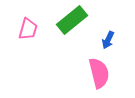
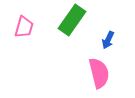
green rectangle: rotated 16 degrees counterclockwise
pink trapezoid: moved 4 px left, 2 px up
